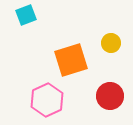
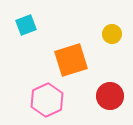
cyan square: moved 10 px down
yellow circle: moved 1 px right, 9 px up
